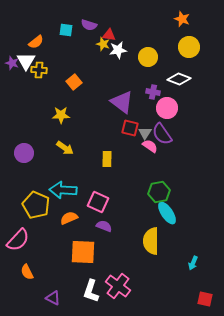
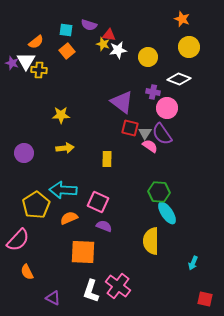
orange square at (74, 82): moved 7 px left, 31 px up
yellow arrow at (65, 148): rotated 42 degrees counterclockwise
green hexagon at (159, 192): rotated 15 degrees clockwise
yellow pentagon at (36, 205): rotated 16 degrees clockwise
